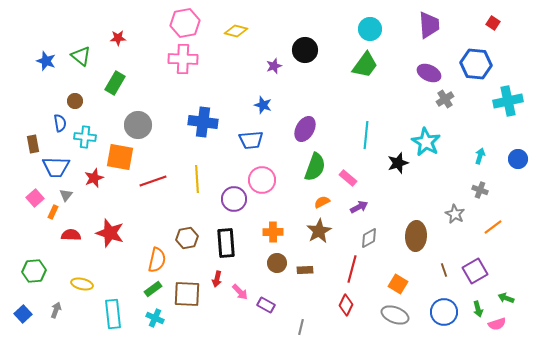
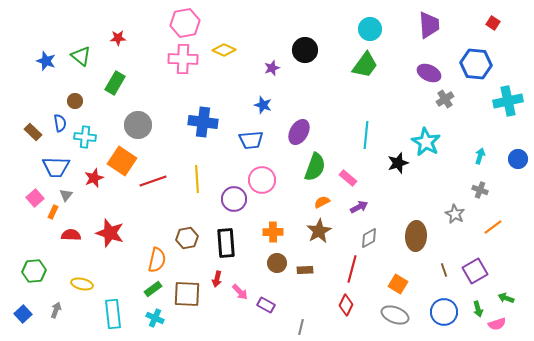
yellow diamond at (236, 31): moved 12 px left, 19 px down; rotated 10 degrees clockwise
purple star at (274, 66): moved 2 px left, 2 px down
purple ellipse at (305, 129): moved 6 px left, 3 px down
brown rectangle at (33, 144): moved 12 px up; rotated 36 degrees counterclockwise
orange square at (120, 157): moved 2 px right, 4 px down; rotated 24 degrees clockwise
